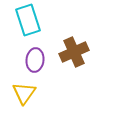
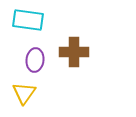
cyan rectangle: rotated 64 degrees counterclockwise
brown cross: rotated 24 degrees clockwise
